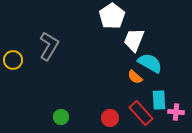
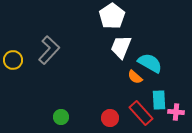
white trapezoid: moved 13 px left, 7 px down
gray L-shape: moved 4 px down; rotated 12 degrees clockwise
